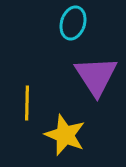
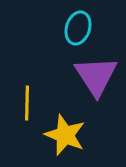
cyan ellipse: moved 5 px right, 5 px down
